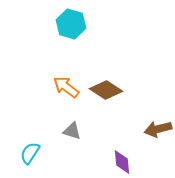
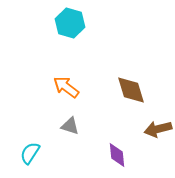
cyan hexagon: moved 1 px left, 1 px up
brown diamond: moved 25 px right; rotated 40 degrees clockwise
gray triangle: moved 2 px left, 5 px up
purple diamond: moved 5 px left, 7 px up
